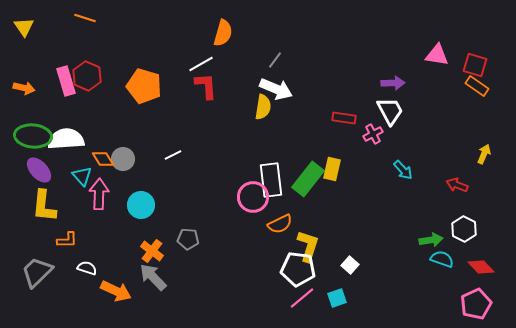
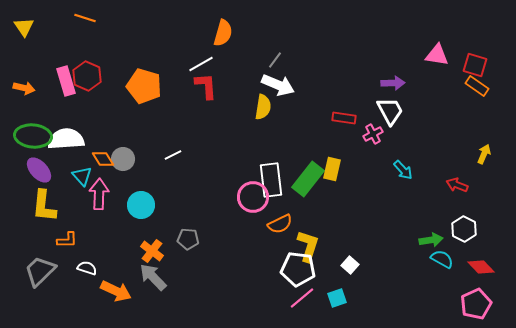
white arrow at (276, 89): moved 2 px right, 4 px up
cyan semicircle at (442, 259): rotated 10 degrees clockwise
gray trapezoid at (37, 272): moved 3 px right, 1 px up
